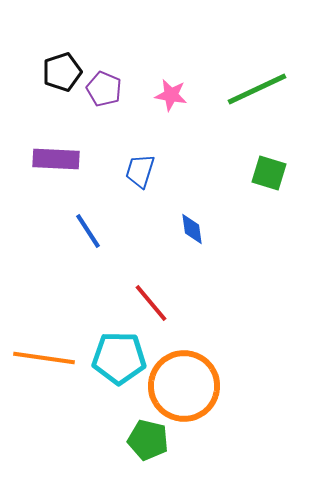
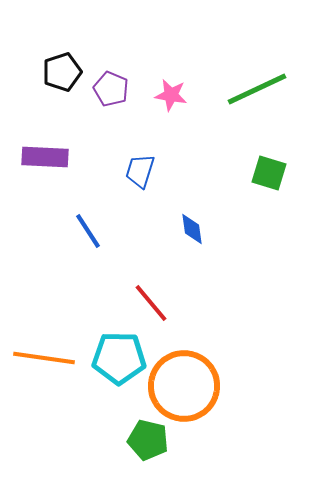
purple pentagon: moved 7 px right
purple rectangle: moved 11 px left, 2 px up
